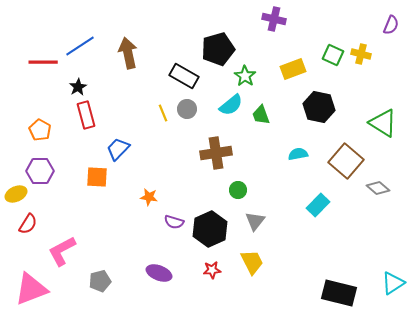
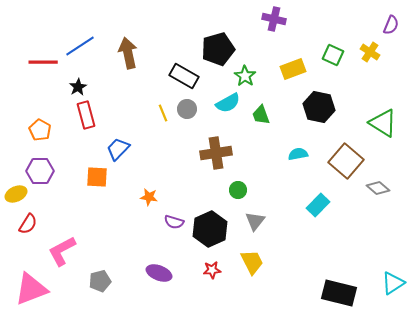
yellow cross at (361, 54): moved 9 px right, 2 px up; rotated 18 degrees clockwise
cyan semicircle at (231, 105): moved 3 px left, 2 px up; rotated 10 degrees clockwise
